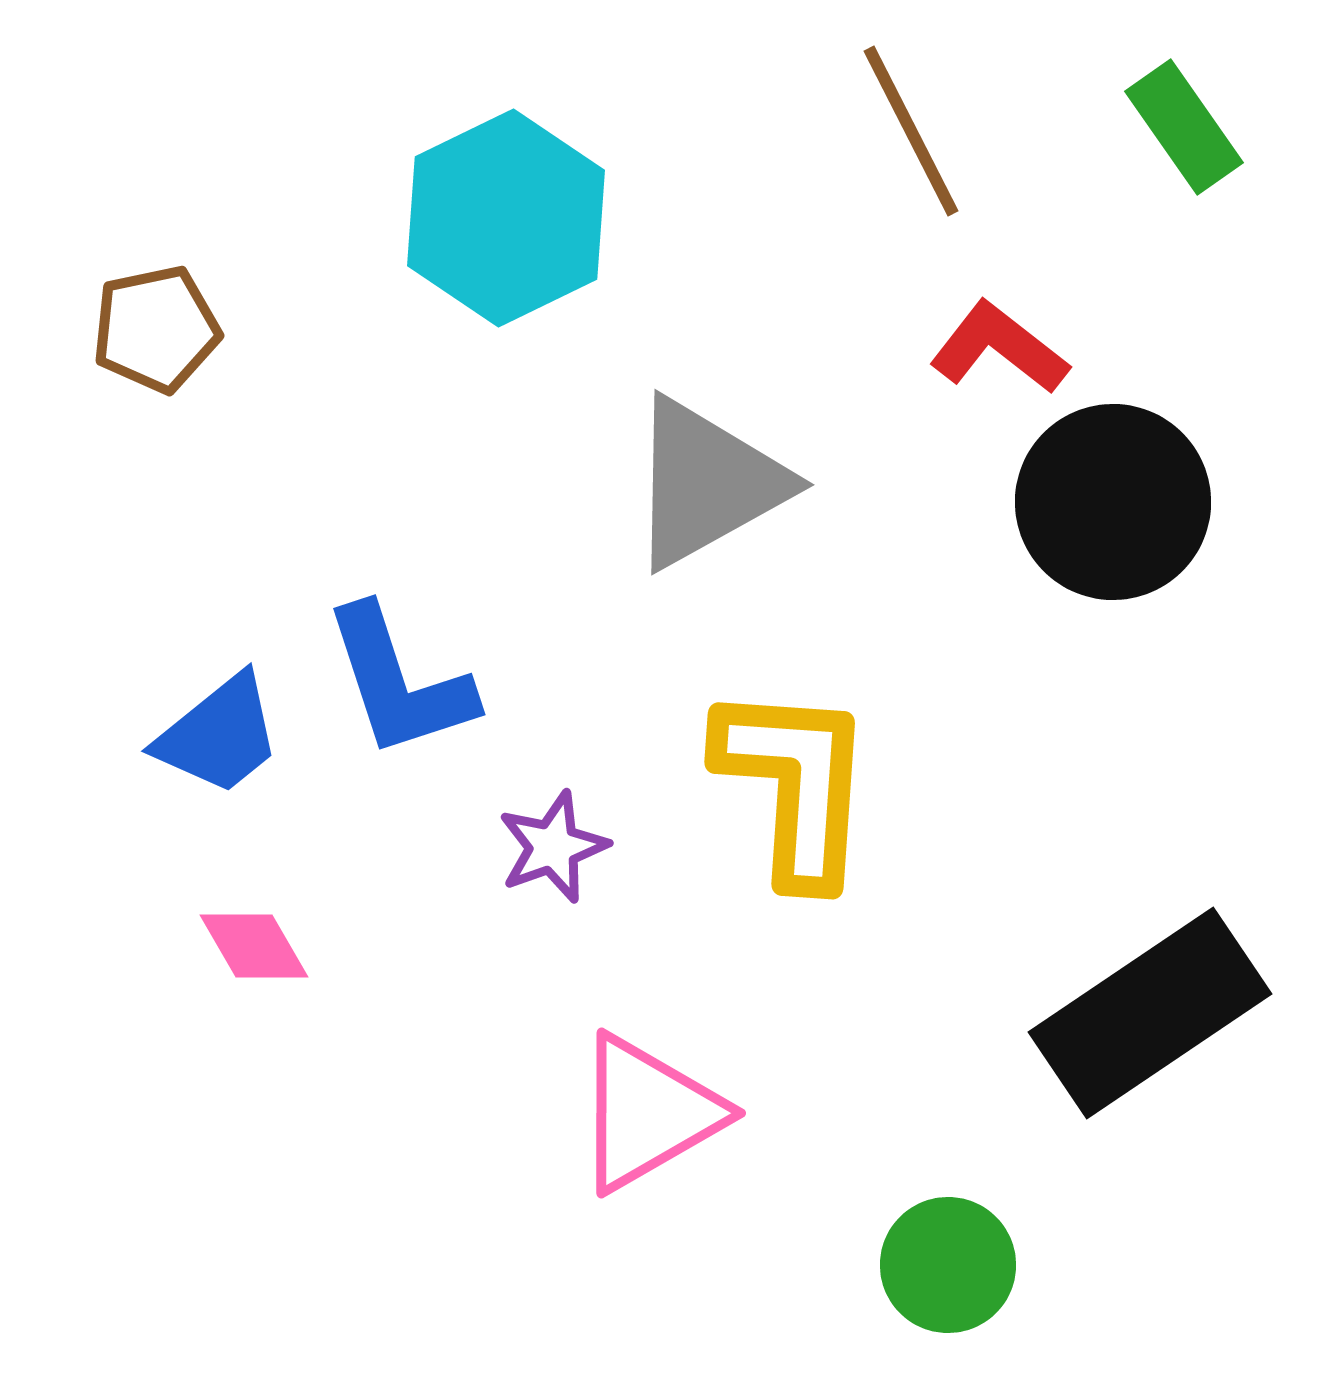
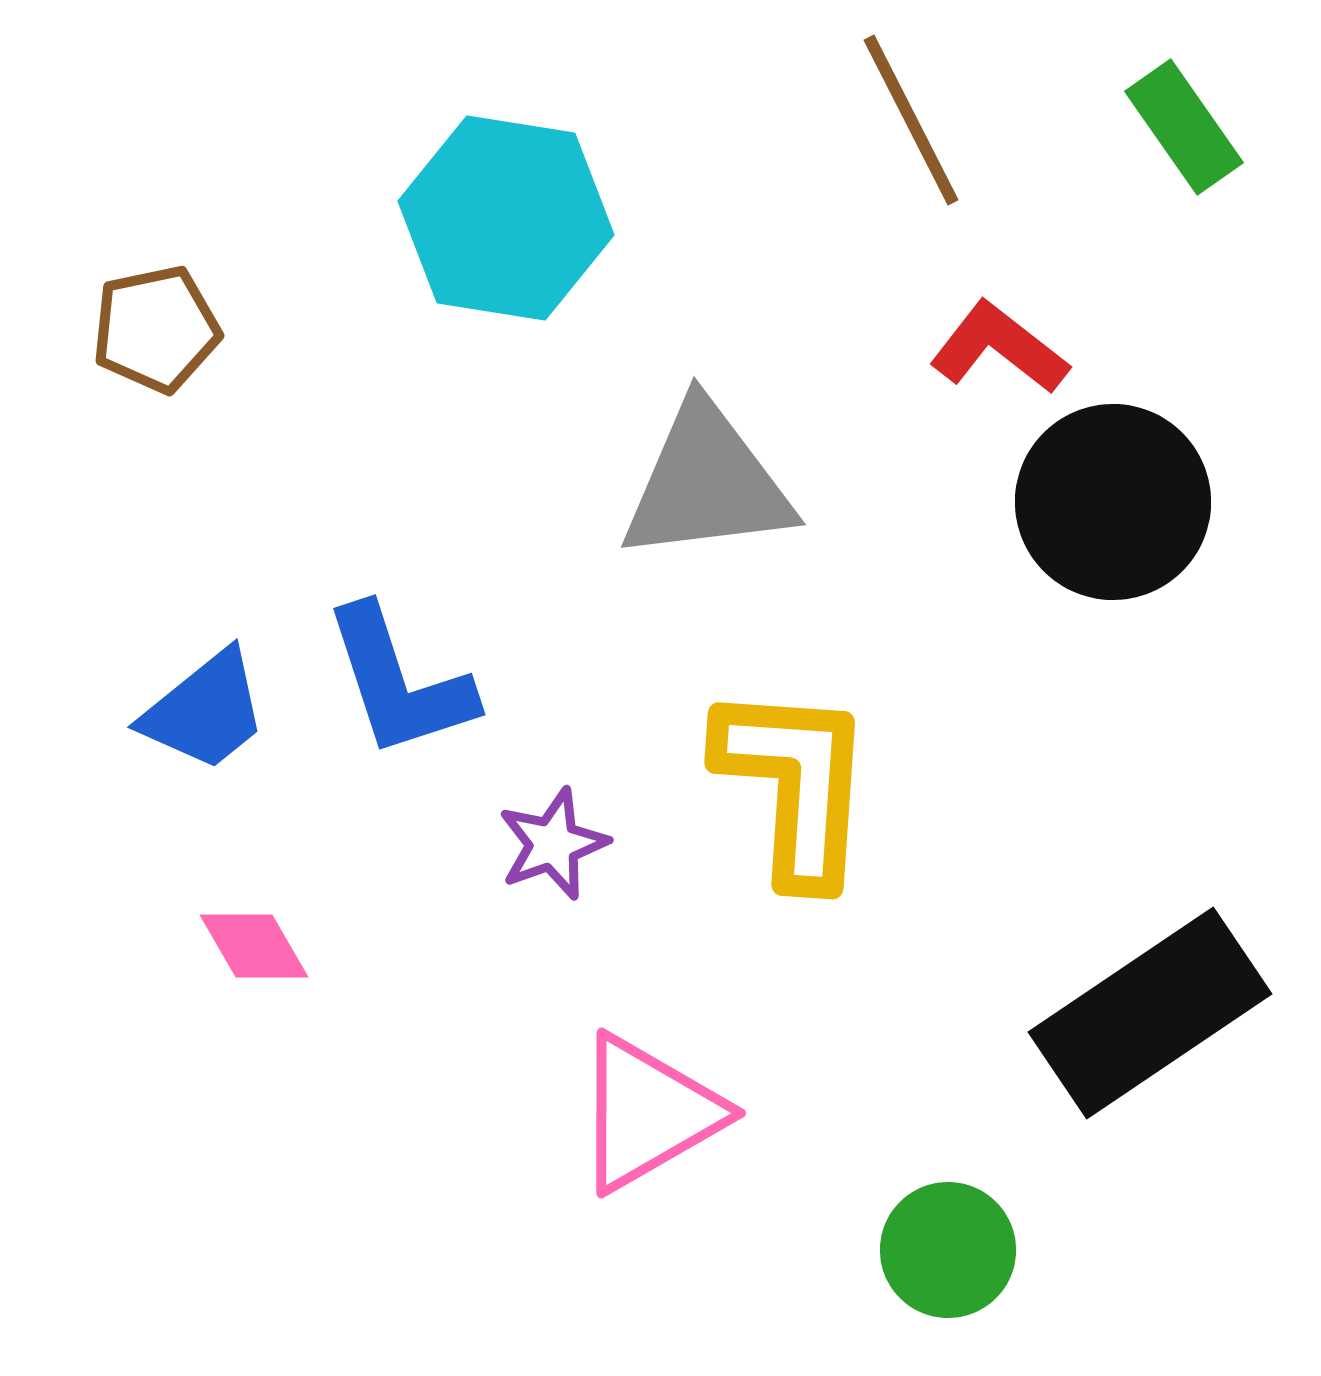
brown line: moved 11 px up
cyan hexagon: rotated 25 degrees counterclockwise
gray triangle: rotated 22 degrees clockwise
blue trapezoid: moved 14 px left, 24 px up
purple star: moved 3 px up
green circle: moved 15 px up
